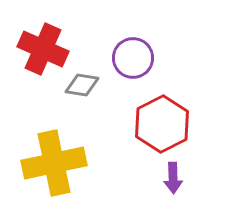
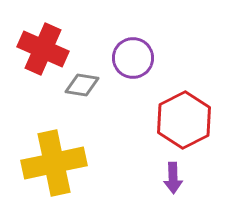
red hexagon: moved 22 px right, 4 px up
